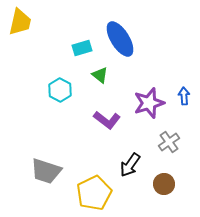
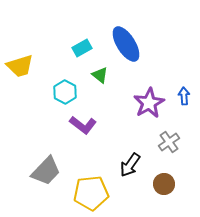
yellow trapezoid: moved 44 px down; rotated 60 degrees clockwise
blue ellipse: moved 6 px right, 5 px down
cyan rectangle: rotated 12 degrees counterclockwise
cyan hexagon: moved 5 px right, 2 px down
purple star: rotated 12 degrees counterclockwise
purple L-shape: moved 24 px left, 5 px down
gray trapezoid: rotated 64 degrees counterclockwise
yellow pentagon: moved 3 px left; rotated 20 degrees clockwise
